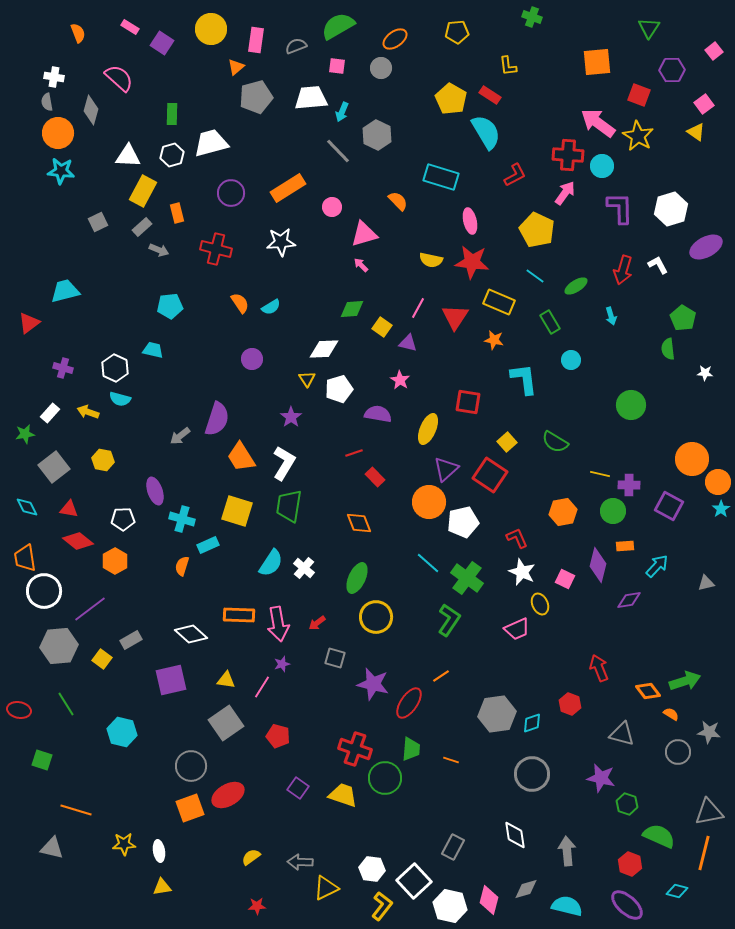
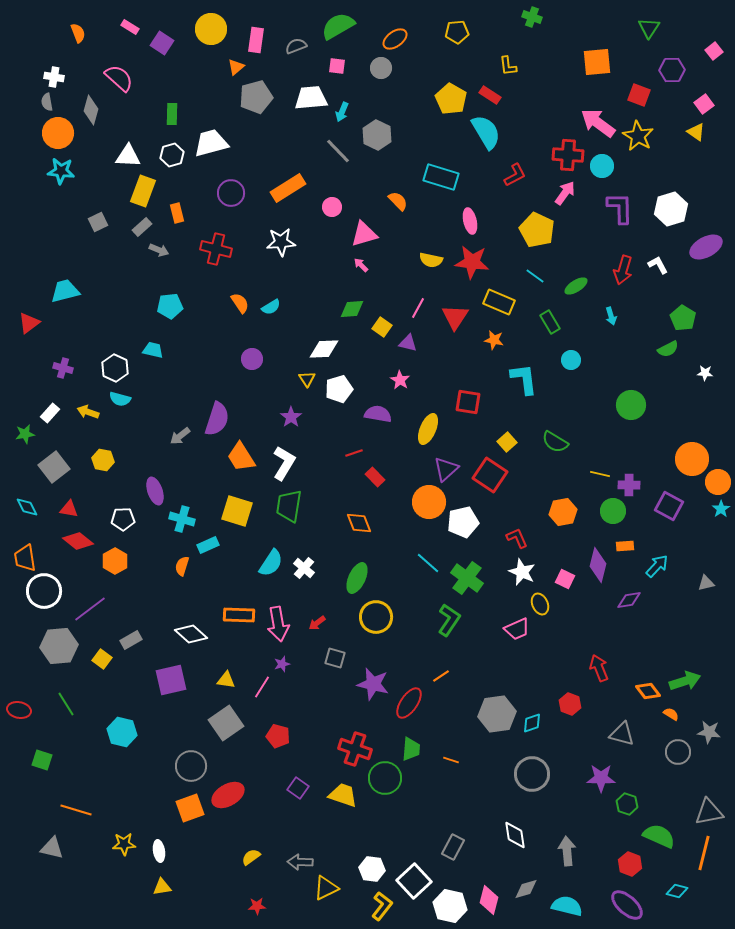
yellow rectangle at (143, 191): rotated 8 degrees counterclockwise
green semicircle at (668, 349): rotated 110 degrees counterclockwise
purple star at (601, 778): rotated 12 degrees counterclockwise
